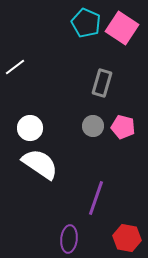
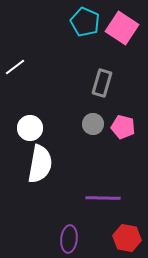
cyan pentagon: moved 1 px left, 1 px up
gray circle: moved 2 px up
white semicircle: rotated 66 degrees clockwise
purple line: moved 7 px right; rotated 72 degrees clockwise
